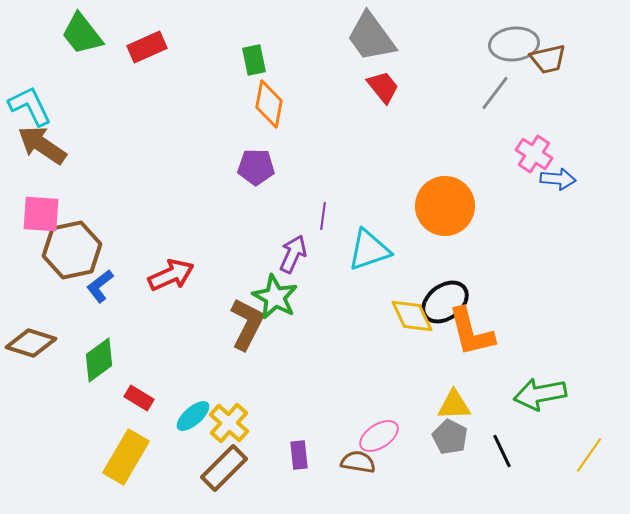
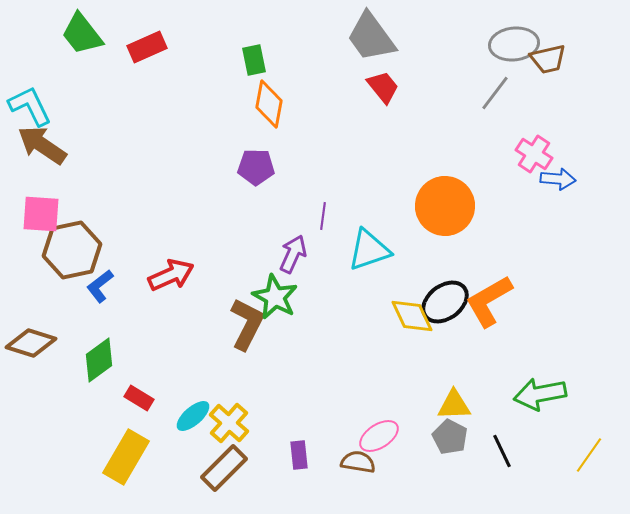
orange L-shape at (471, 332): moved 18 px right, 31 px up; rotated 74 degrees clockwise
